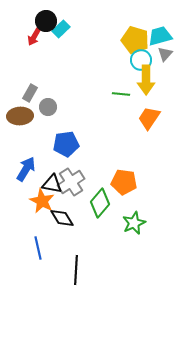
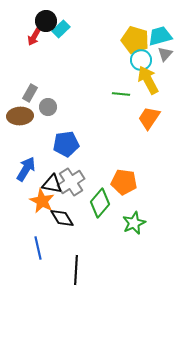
yellow arrow: moved 2 px right; rotated 152 degrees clockwise
